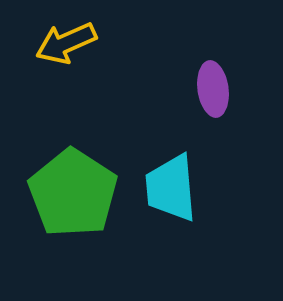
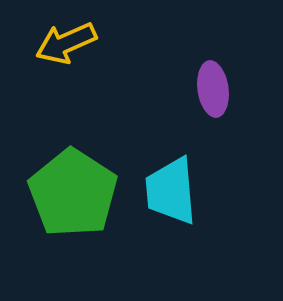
cyan trapezoid: moved 3 px down
